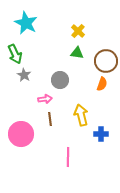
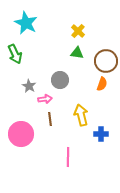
gray star: moved 5 px right, 11 px down
